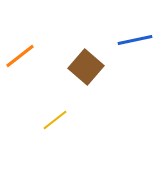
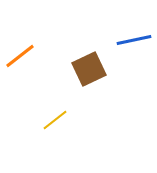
blue line: moved 1 px left
brown square: moved 3 px right, 2 px down; rotated 24 degrees clockwise
